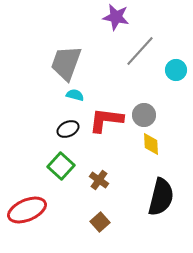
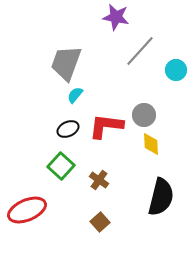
cyan semicircle: rotated 66 degrees counterclockwise
red L-shape: moved 6 px down
